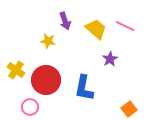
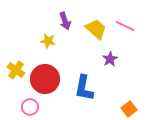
red circle: moved 1 px left, 1 px up
